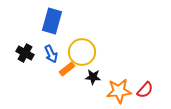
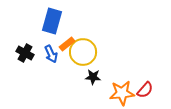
yellow circle: moved 1 px right
orange rectangle: moved 25 px up
orange star: moved 3 px right, 2 px down
